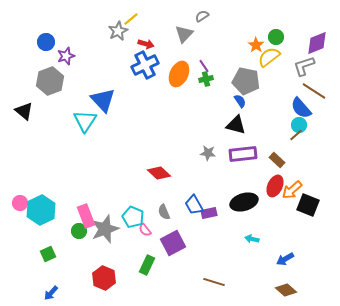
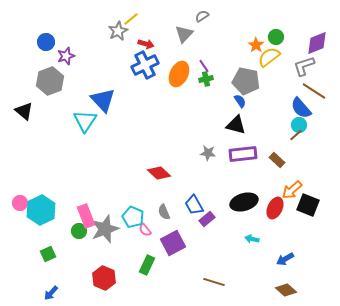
red ellipse at (275, 186): moved 22 px down
purple rectangle at (209, 213): moved 2 px left, 6 px down; rotated 28 degrees counterclockwise
